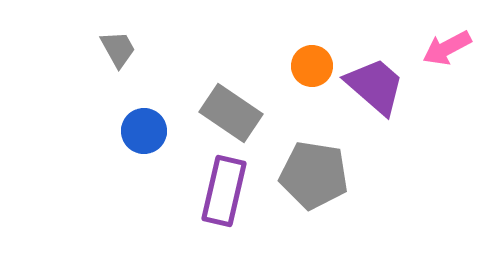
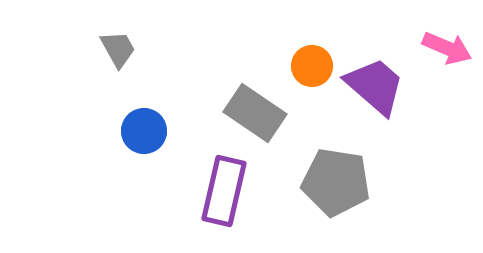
pink arrow: rotated 129 degrees counterclockwise
gray rectangle: moved 24 px right
gray pentagon: moved 22 px right, 7 px down
